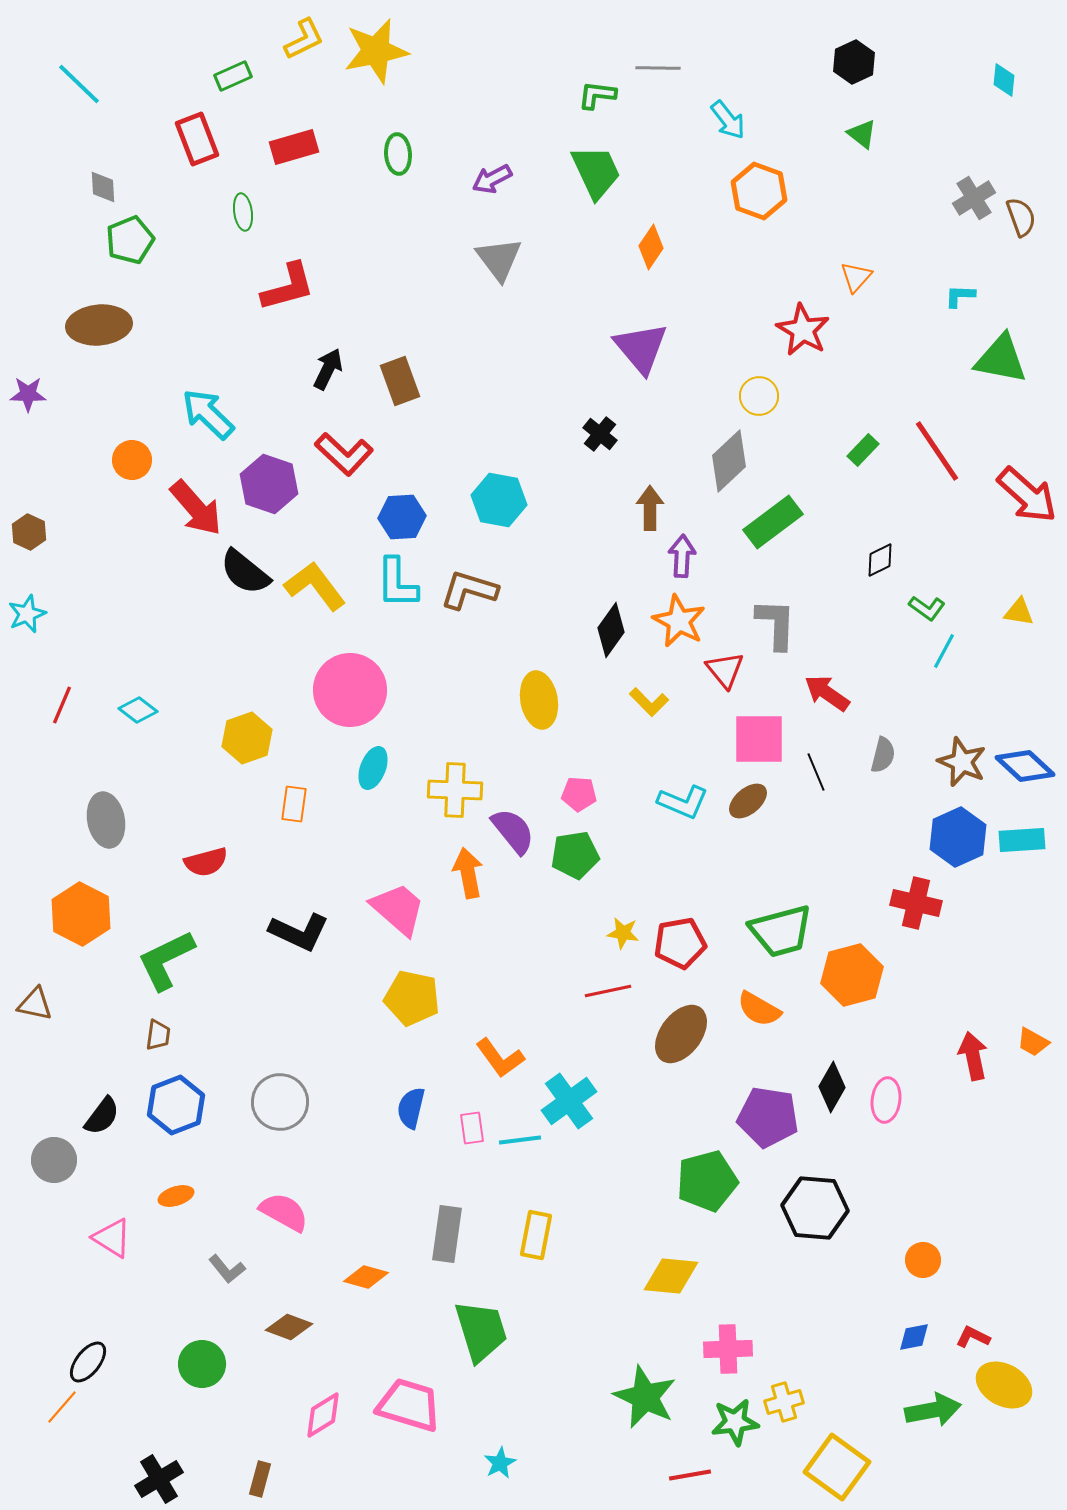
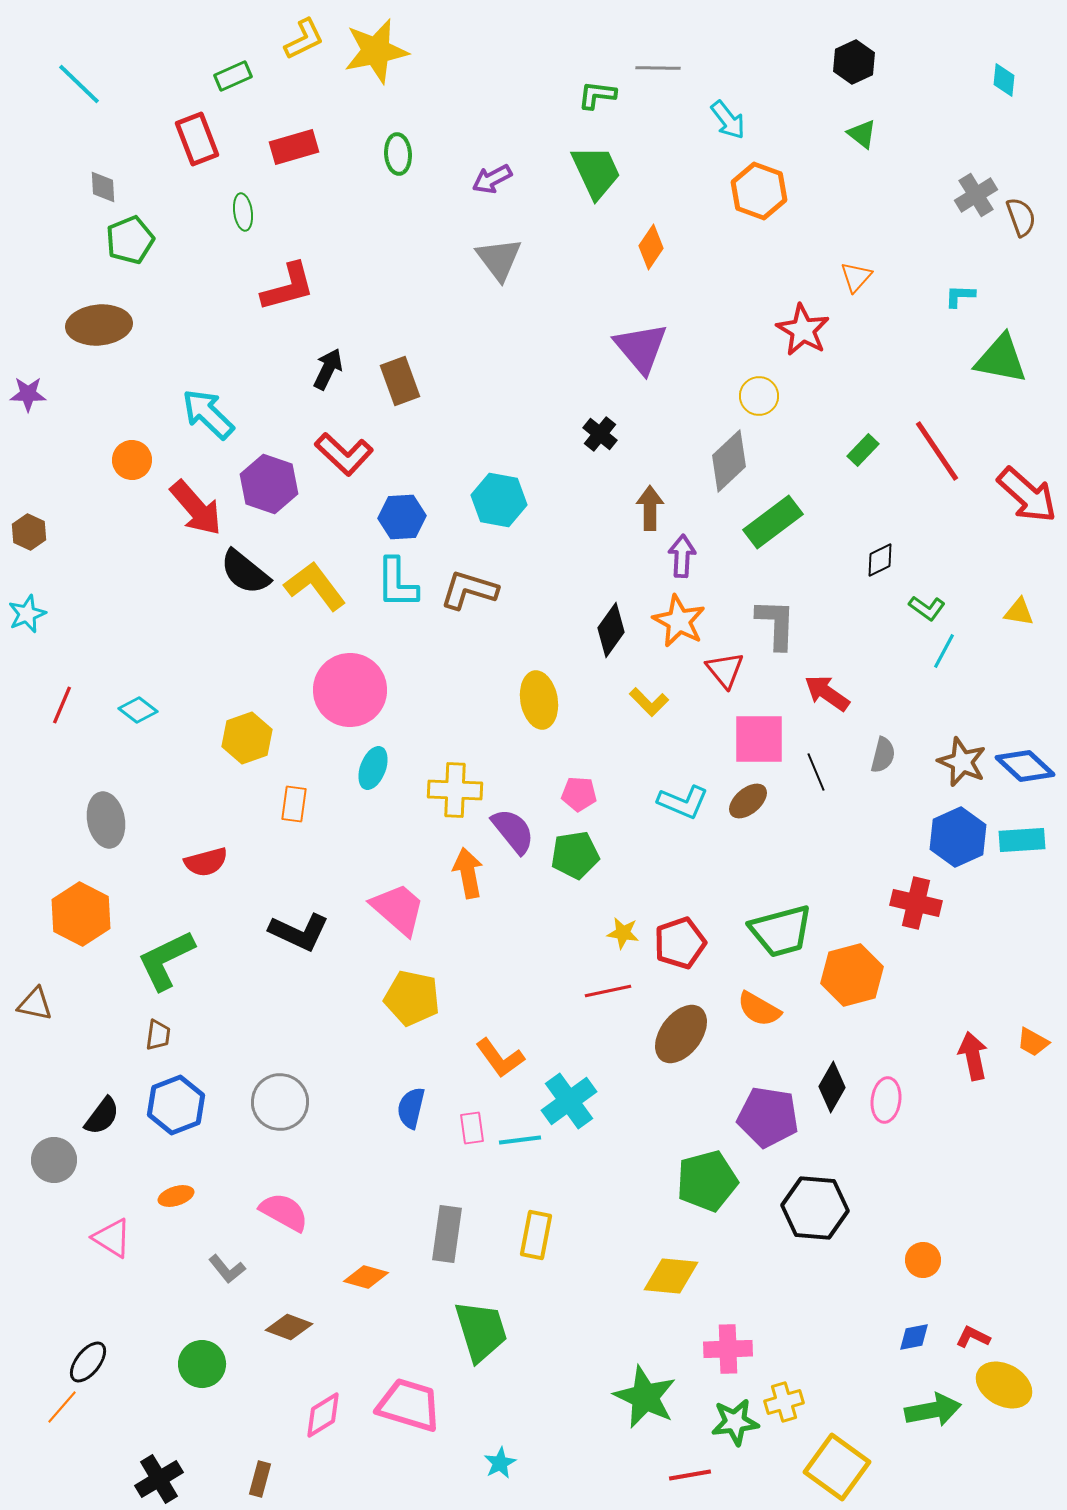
gray cross at (974, 198): moved 2 px right, 3 px up
red pentagon at (680, 943): rotated 9 degrees counterclockwise
